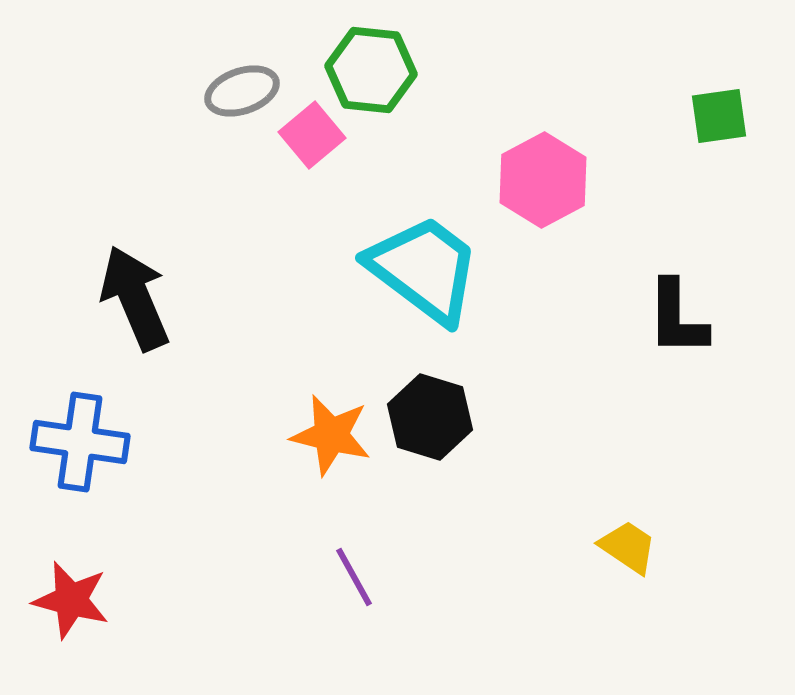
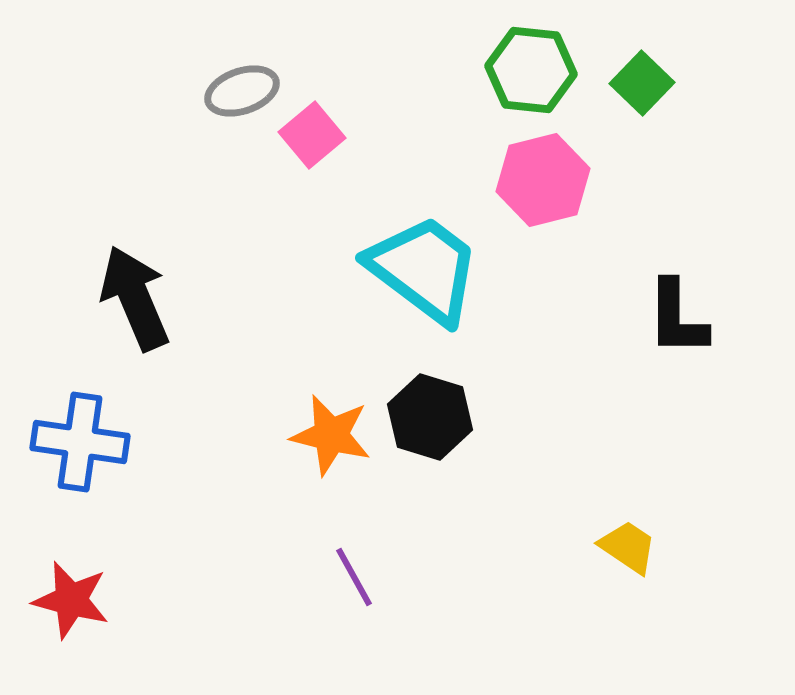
green hexagon: moved 160 px right
green square: moved 77 px left, 33 px up; rotated 38 degrees counterclockwise
pink hexagon: rotated 14 degrees clockwise
